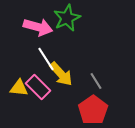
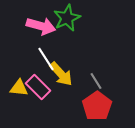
pink arrow: moved 3 px right, 1 px up
red pentagon: moved 4 px right, 4 px up
